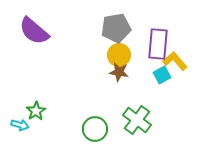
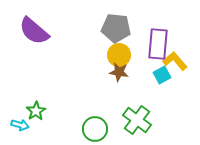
gray pentagon: rotated 16 degrees clockwise
